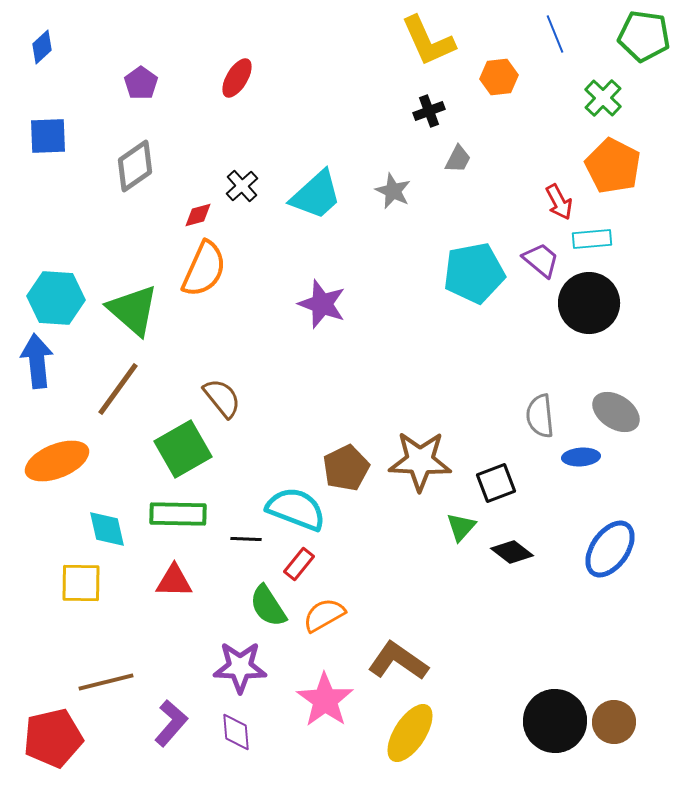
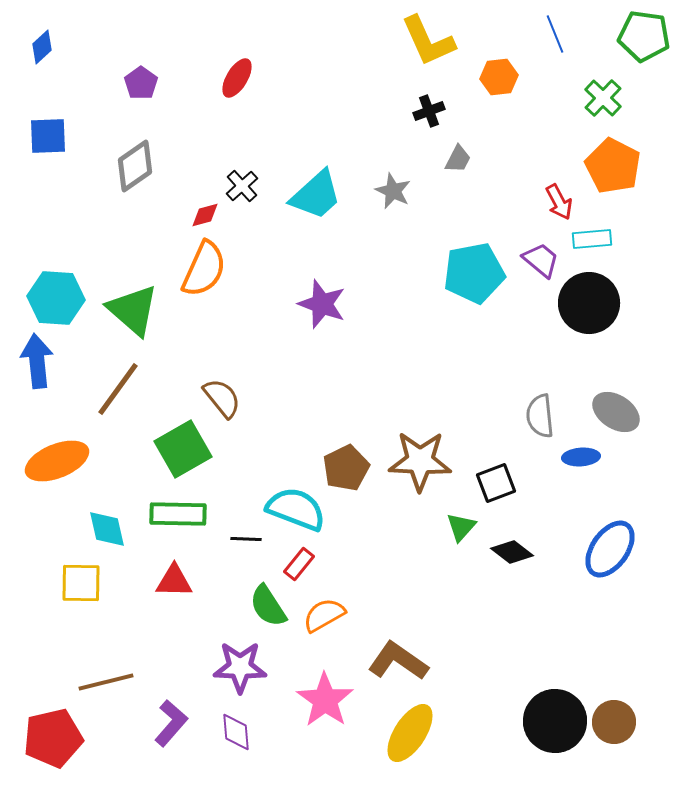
red diamond at (198, 215): moved 7 px right
